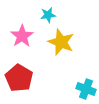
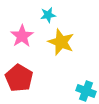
cyan cross: moved 2 px down
